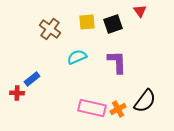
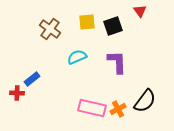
black square: moved 2 px down
